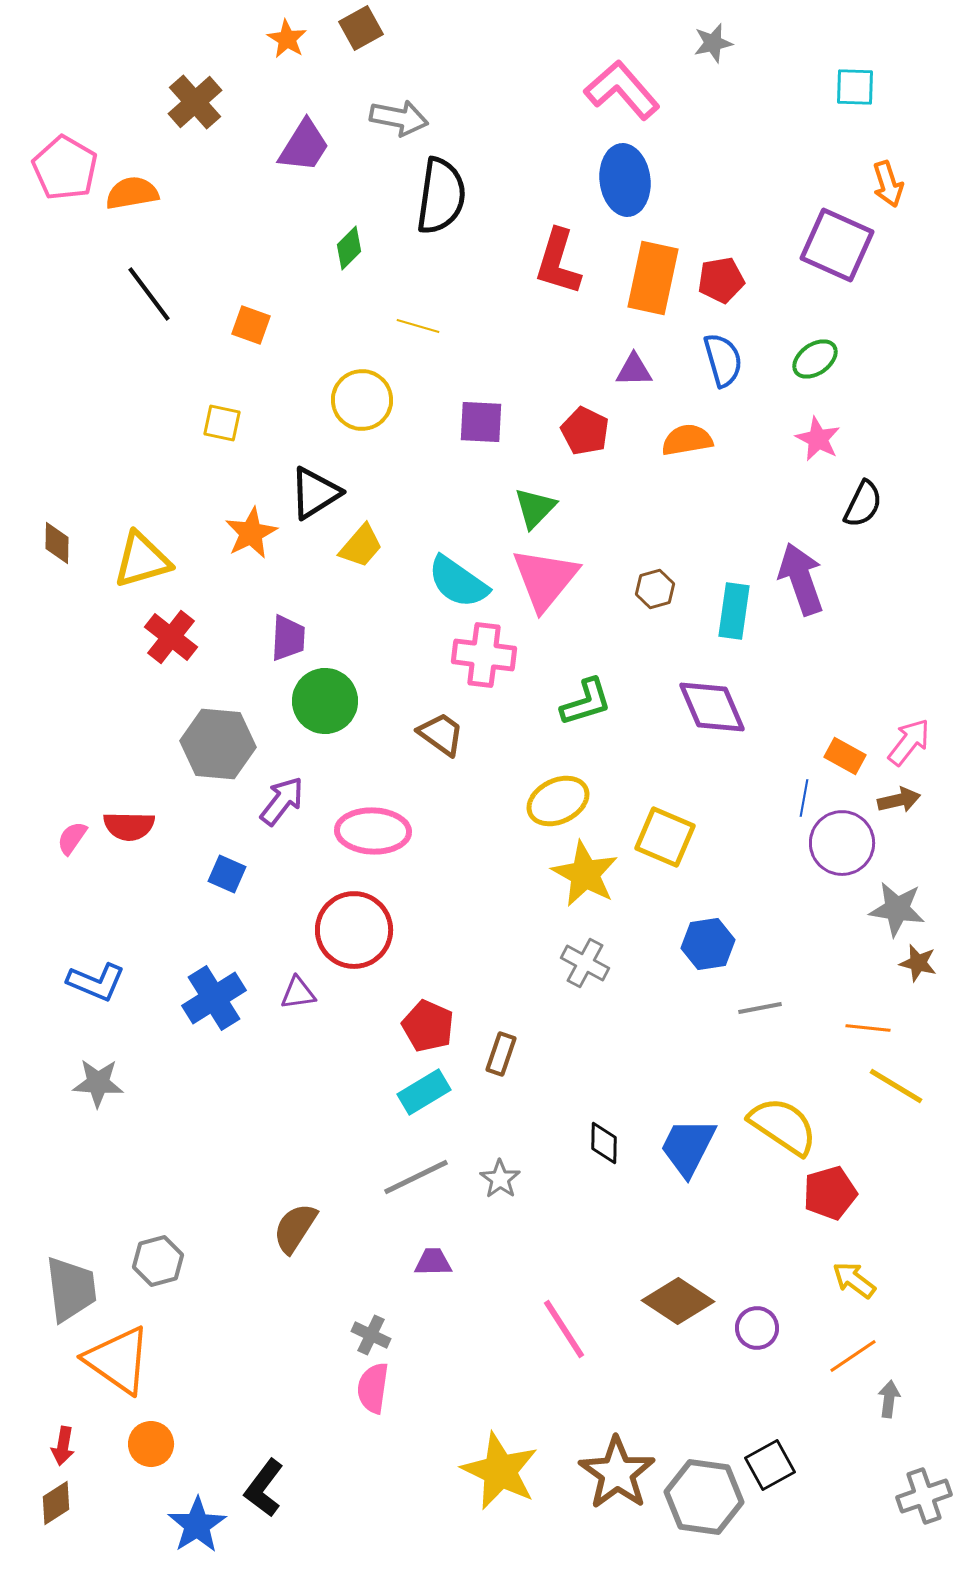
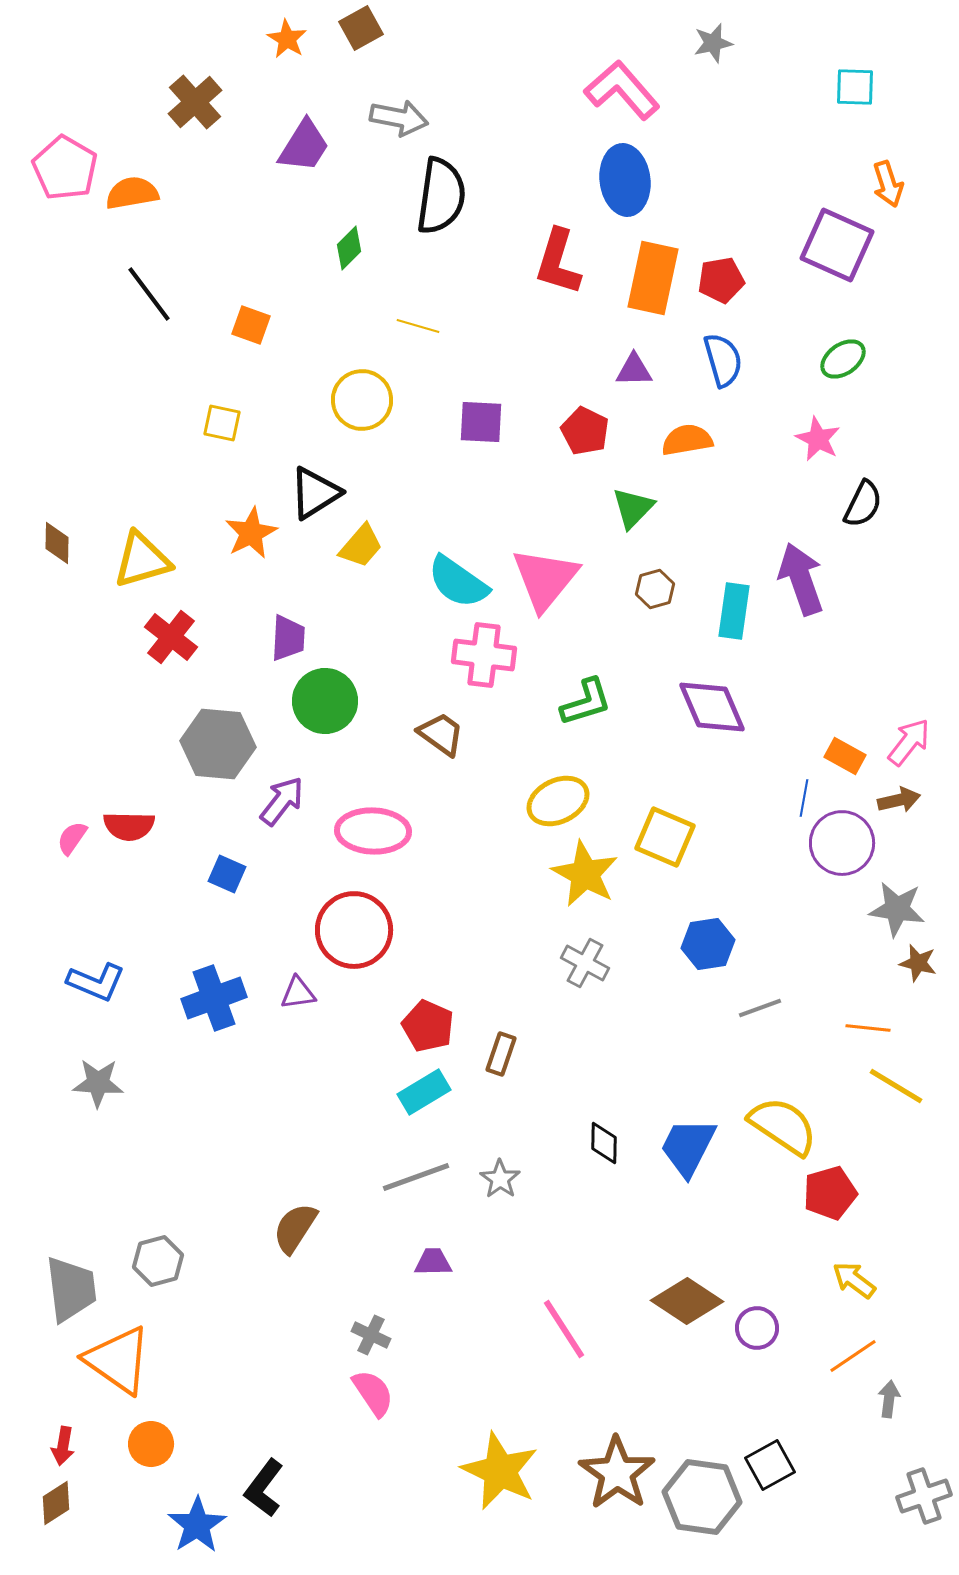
green ellipse at (815, 359): moved 28 px right
green triangle at (535, 508): moved 98 px right
blue cross at (214, 998): rotated 12 degrees clockwise
gray line at (760, 1008): rotated 9 degrees counterclockwise
gray line at (416, 1177): rotated 6 degrees clockwise
brown diamond at (678, 1301): moved 9 px right
pink semicircle at (373, 1388): moved 5 px down; rotated 138 degrees clockwise
gray hexagon at (704, 1497): moved 2 px left
